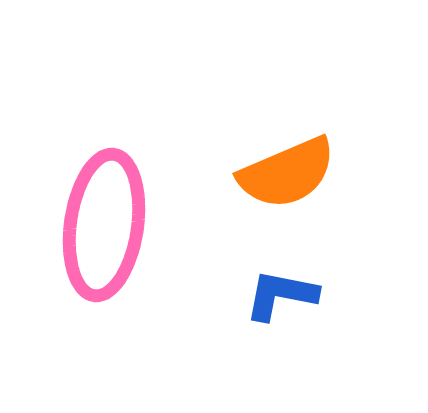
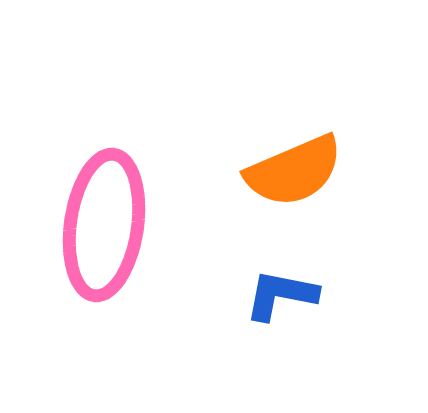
orange semicircle: moved 7 px right, 2 px up
